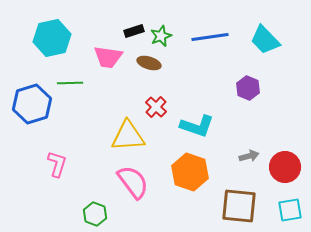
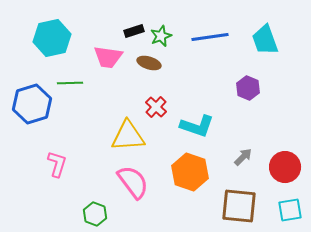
cyan trapezoid: rotated 24 degrees clockwise
gray arrow: moved 6 px left, 1 px down; rotated 30 degrees counterclockwise
